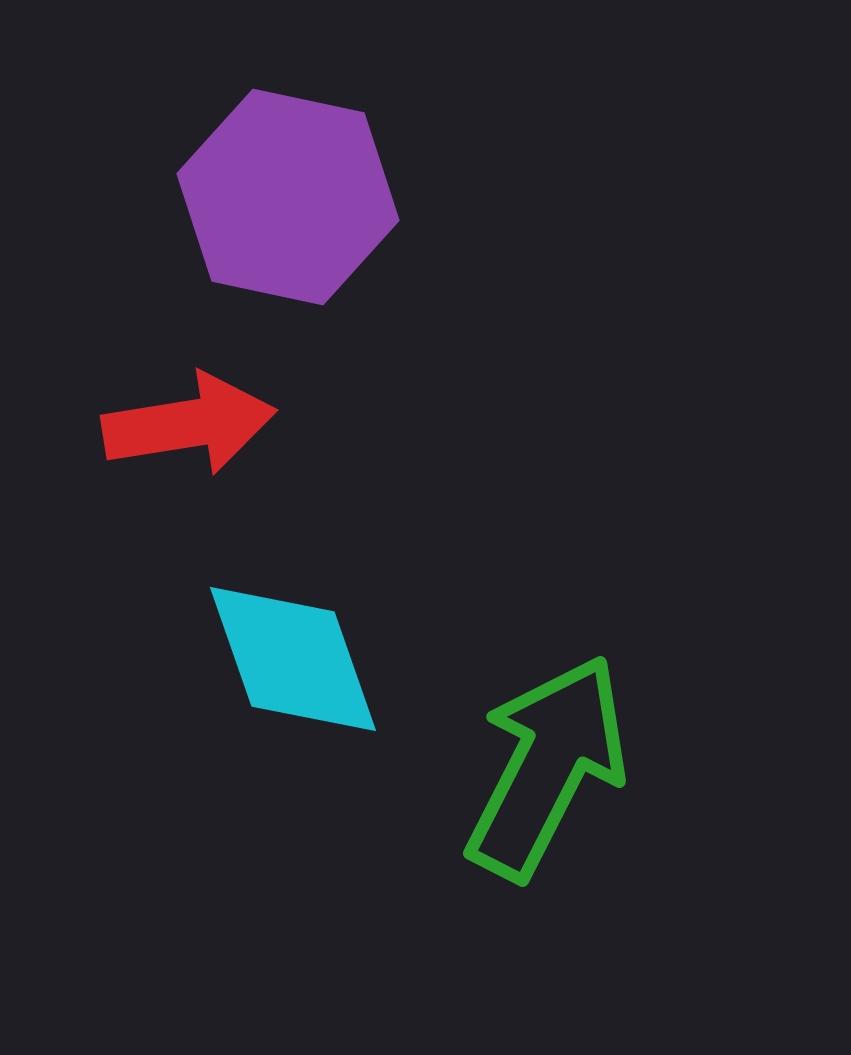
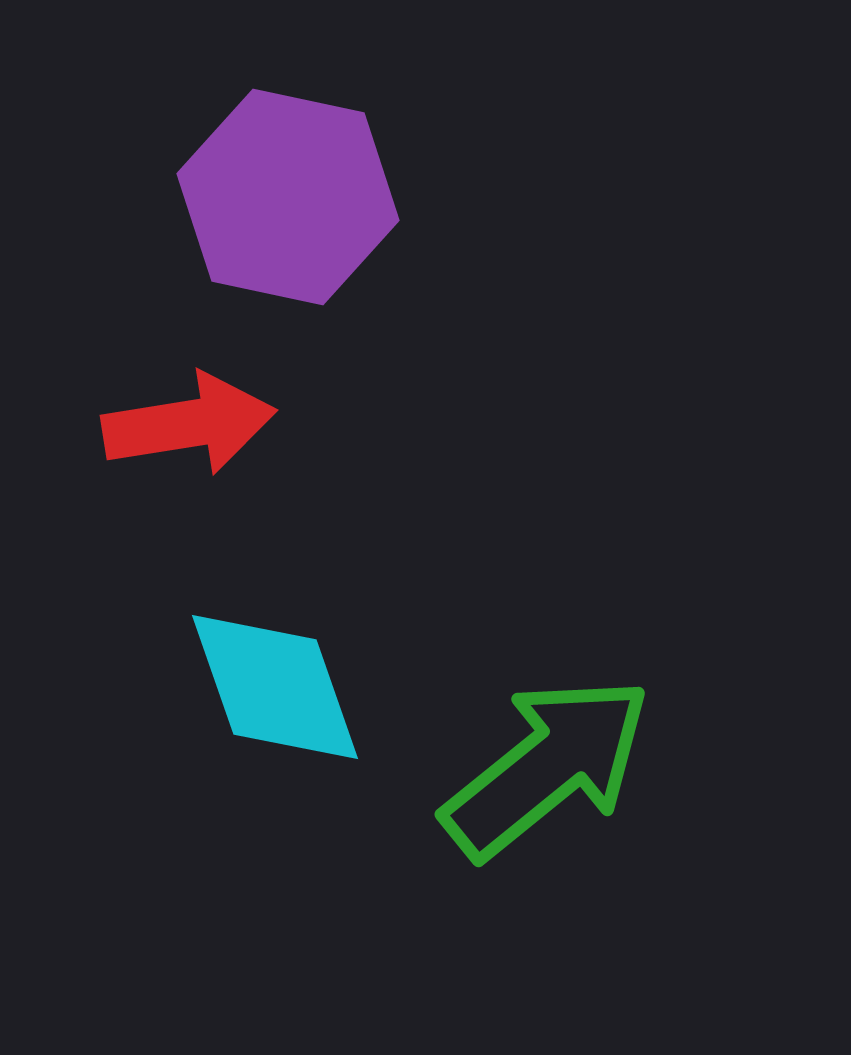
cyan diamond: moved 18 px left, 28 px down
green arrow: rotated 24 degrees clockwise
